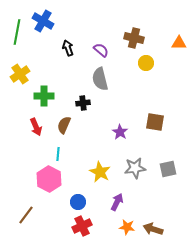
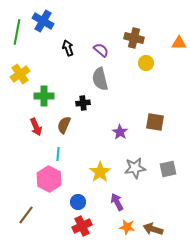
yellow star: rotated 10 degrees clockwise
purple arrow: rotated 54 degrees counterclockwise
